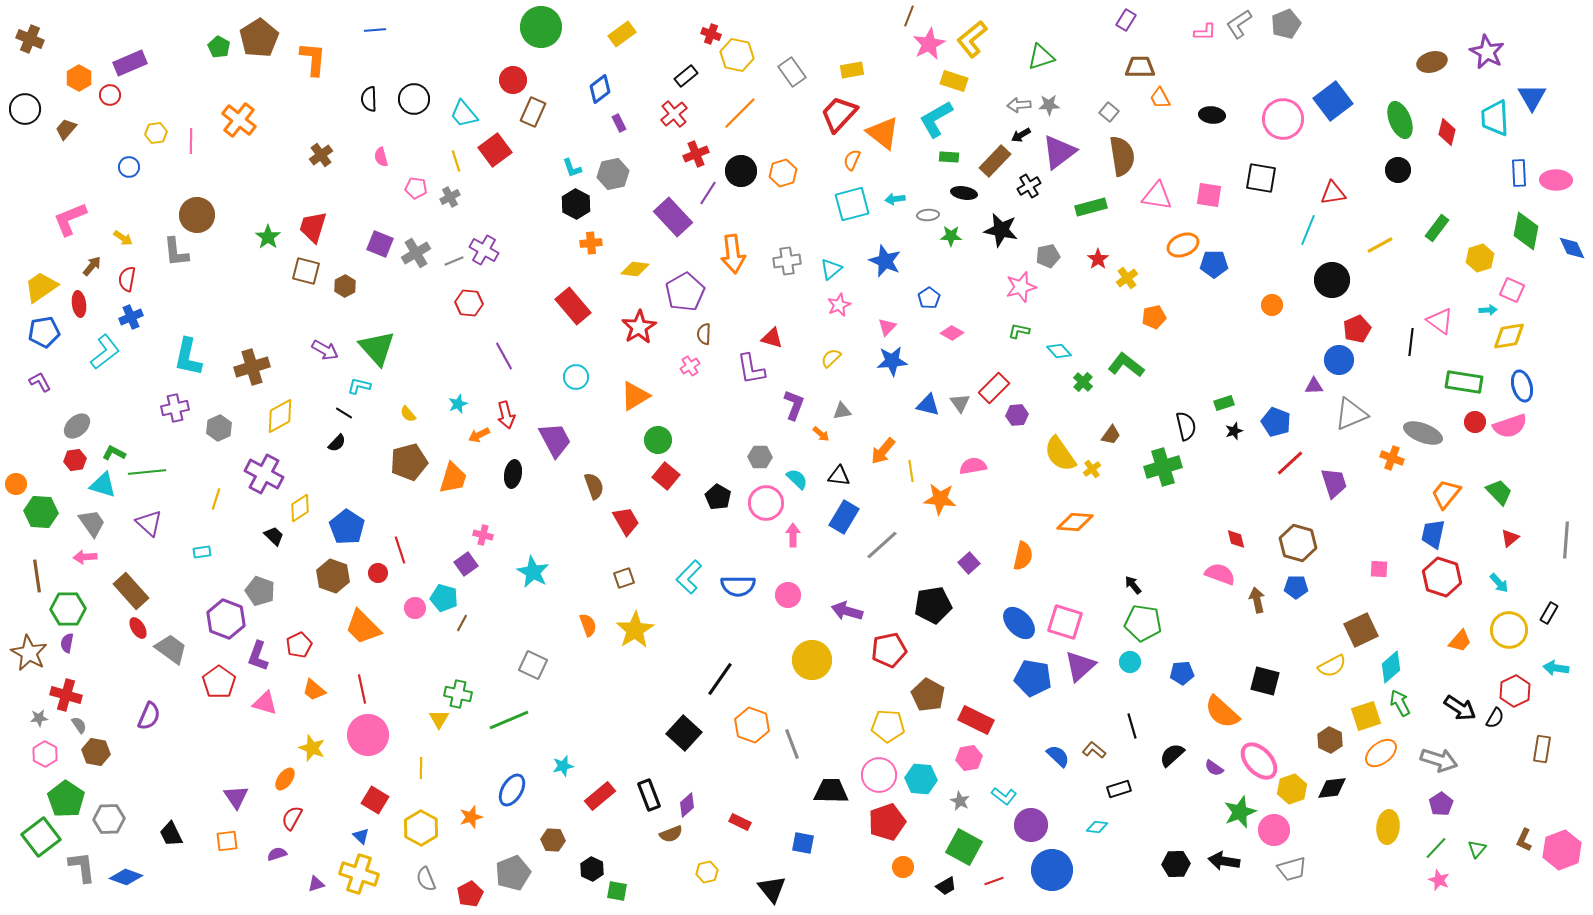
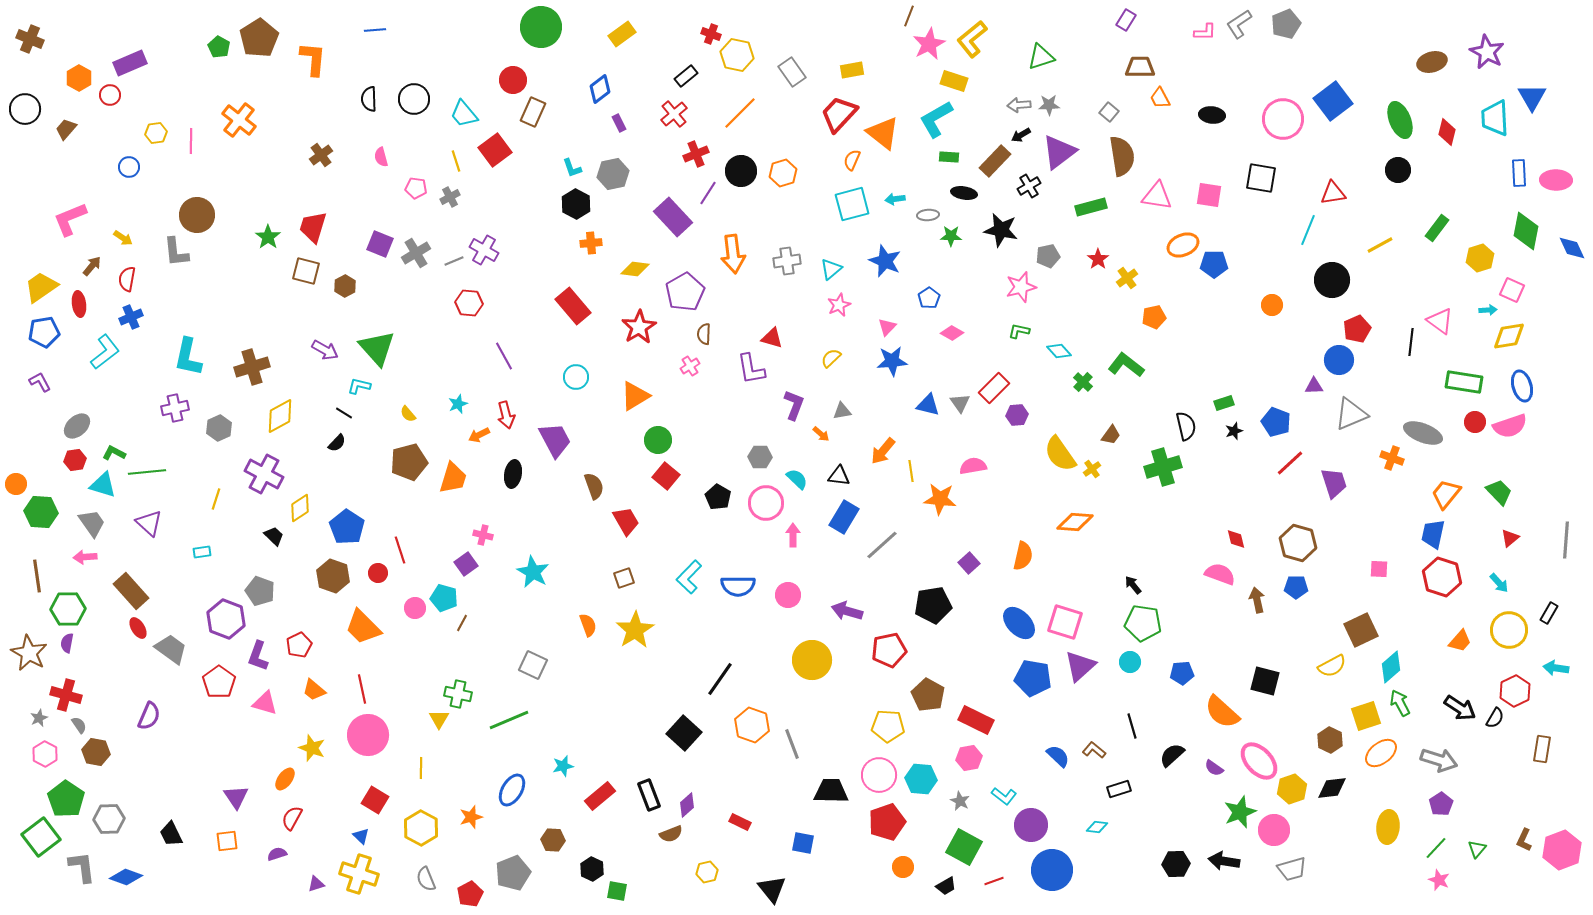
gray star at (39, 718): rotated 18 degrees counterclockwise
